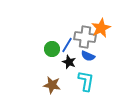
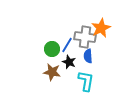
blue semicircle: rotated 64 degrees clockwise
brown star: moved 13 px up
